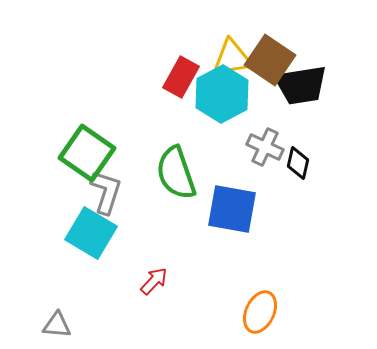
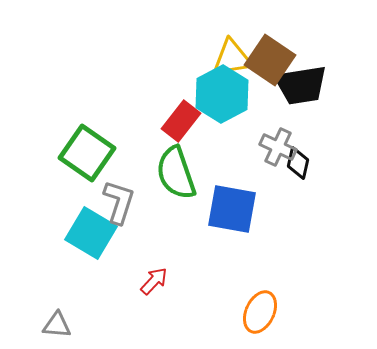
red rectangle: moved 44 px down; rotated 9 degrees clockwise
gray cross: moved 13 px right
gray L-shape: moved 13 px right, 10 px down
